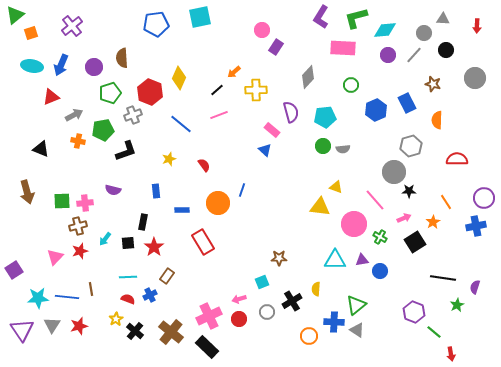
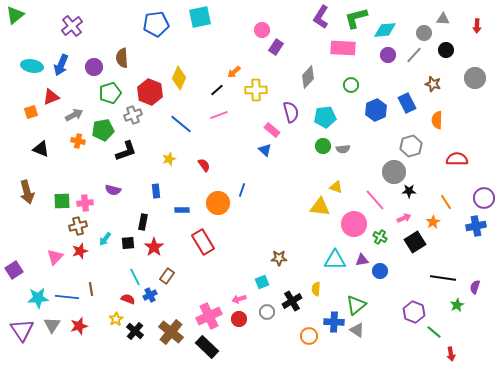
orange square at (31, 33): moved 79 px down
cyan line at (128, 277): moved 7 px right; rotated 66 degrees clockwise
